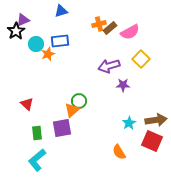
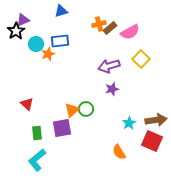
purple star: moved 11 px left, 4 px down; rotated 16 degrees counterclockwise
green circle: moved 7 px right, 8 px down
